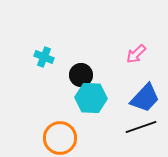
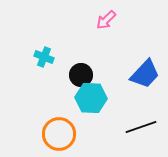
pink arrow: moved 30 px left, 34 px up
blue trapezoid: moved 24 px up
orange circle: moved 1 px left, 4 px up
